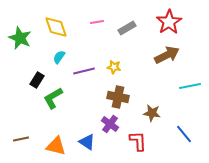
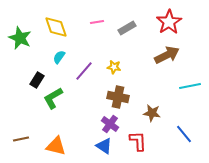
purple line: rotated 35 degrees counterclockwise
blue triangle: moved 17 px right, 4 px down
